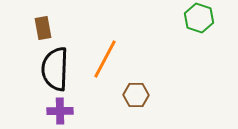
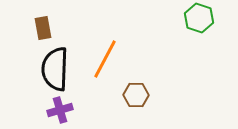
purple cross: moved 1 px up; rotated 15 degrees counterclockwise
